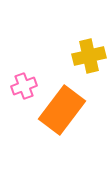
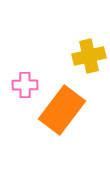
pink cross: moved 1 px right, 1 px up; rotated 20 degrees clockwise
